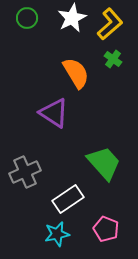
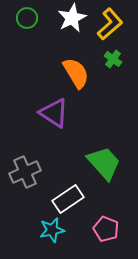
cyan star: moved 5 px left, 4 px up
